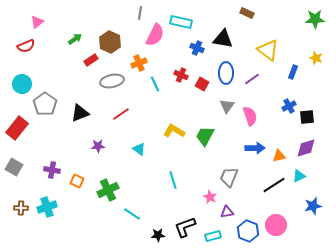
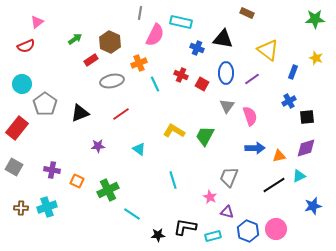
blue cross at (289, 106): moved 5 px up
purple triangle at (227, 212): rotated 24 degrees clockwise
pink circle at (276, 225): moved 4 px down
black L-shape at (185, 227): rotated 30 degrees clockwise
